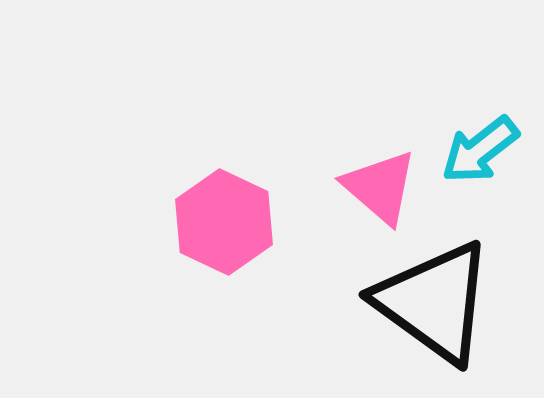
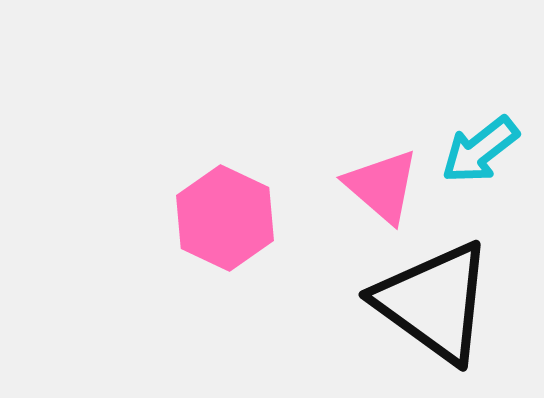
pink triangle: moved 2 px right, 1 px up
pink hexagon: moved 1 px right, 4 px up
